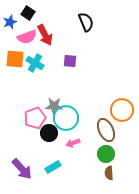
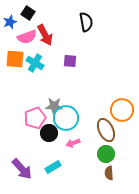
black semicircle: rotated 12 degrees clockwise
